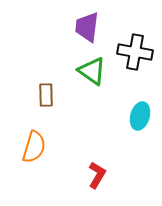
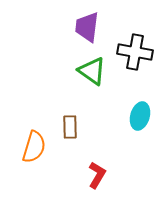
brown rectangle: moved 24 px right, 32 px down
